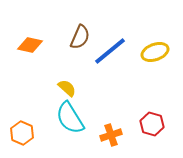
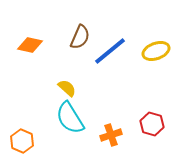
yellow ellipse: moved 1 px right, 1 px up
orange hexagon: moved 8 px down
